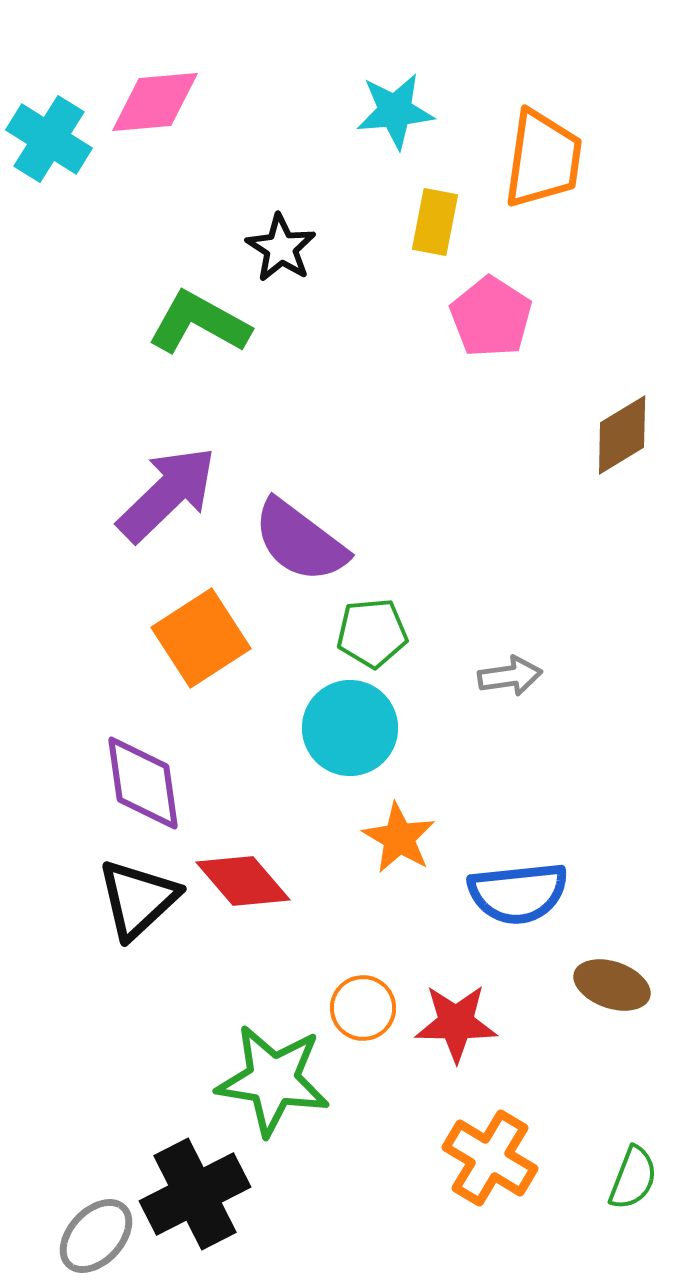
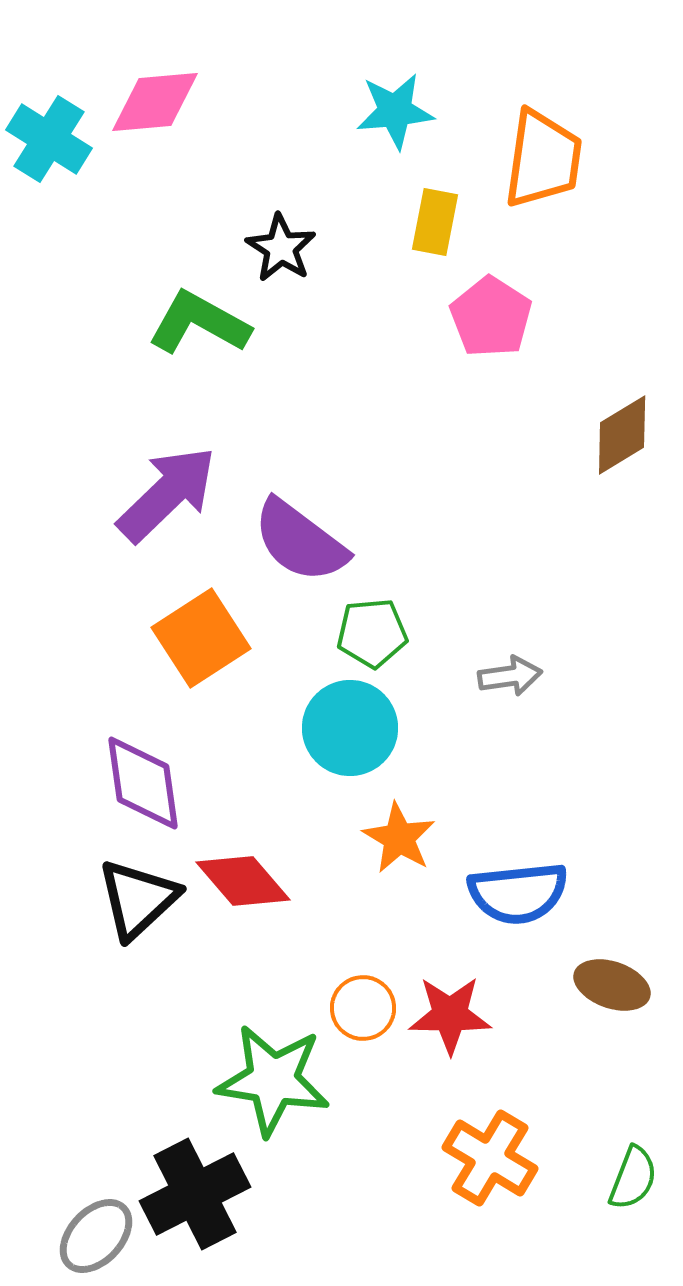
red star: moved 6 px left, 8 px up
